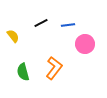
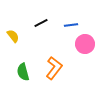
blue line: moved 3 px right
